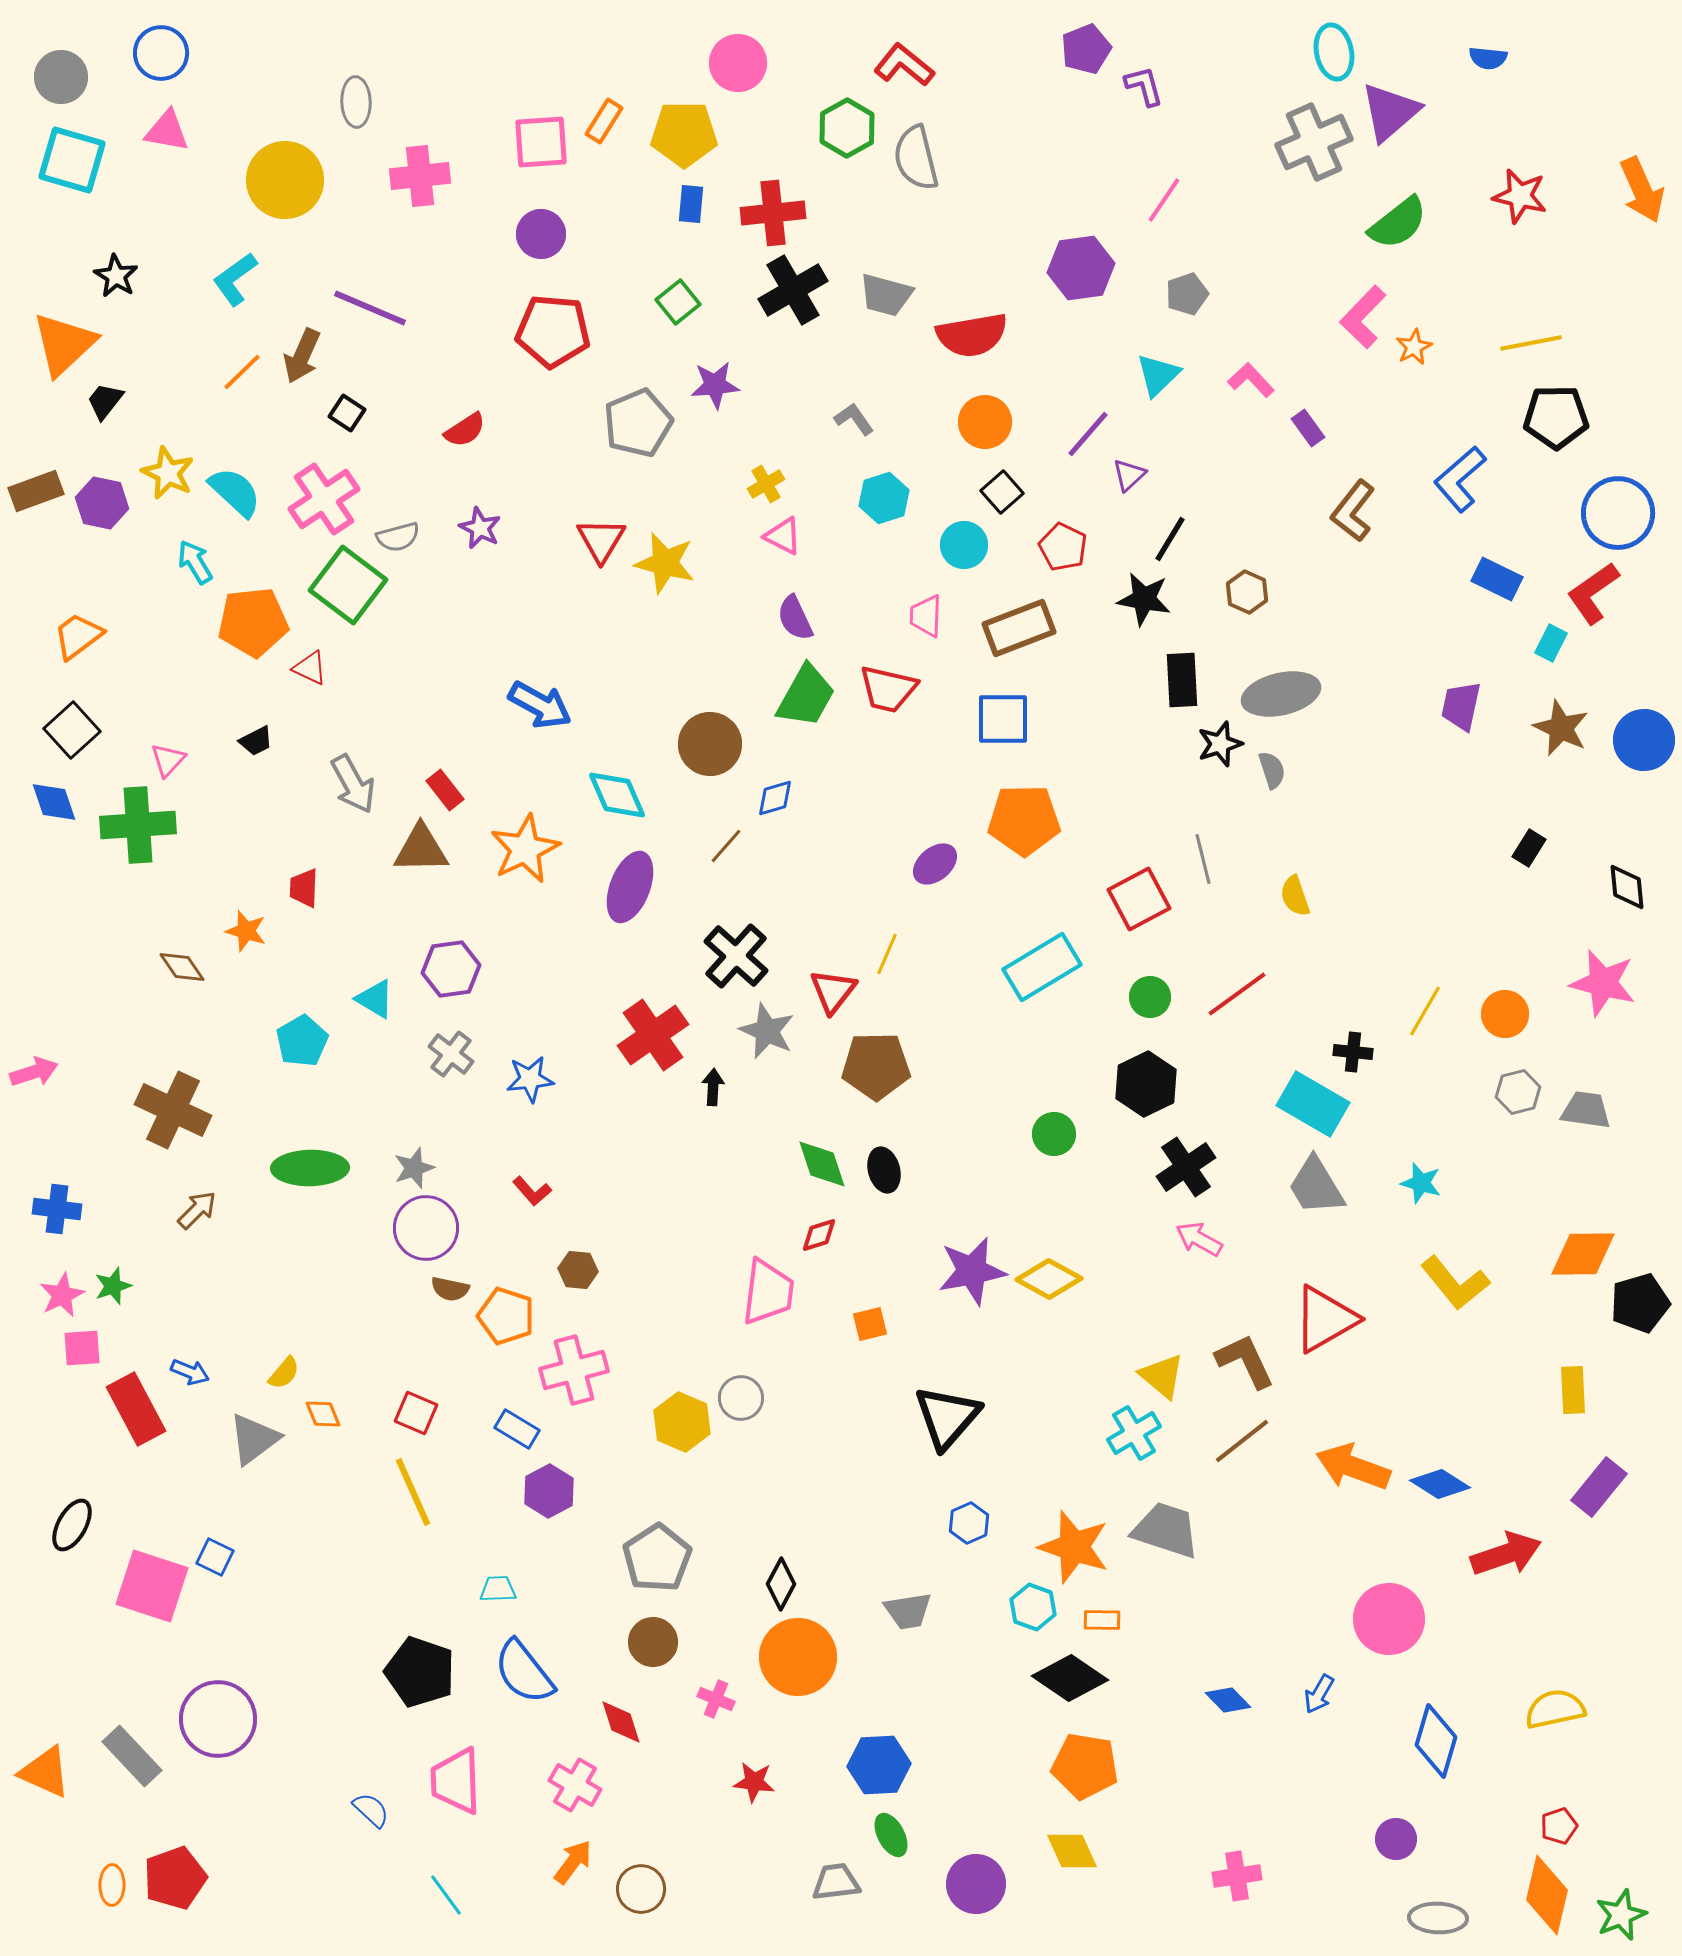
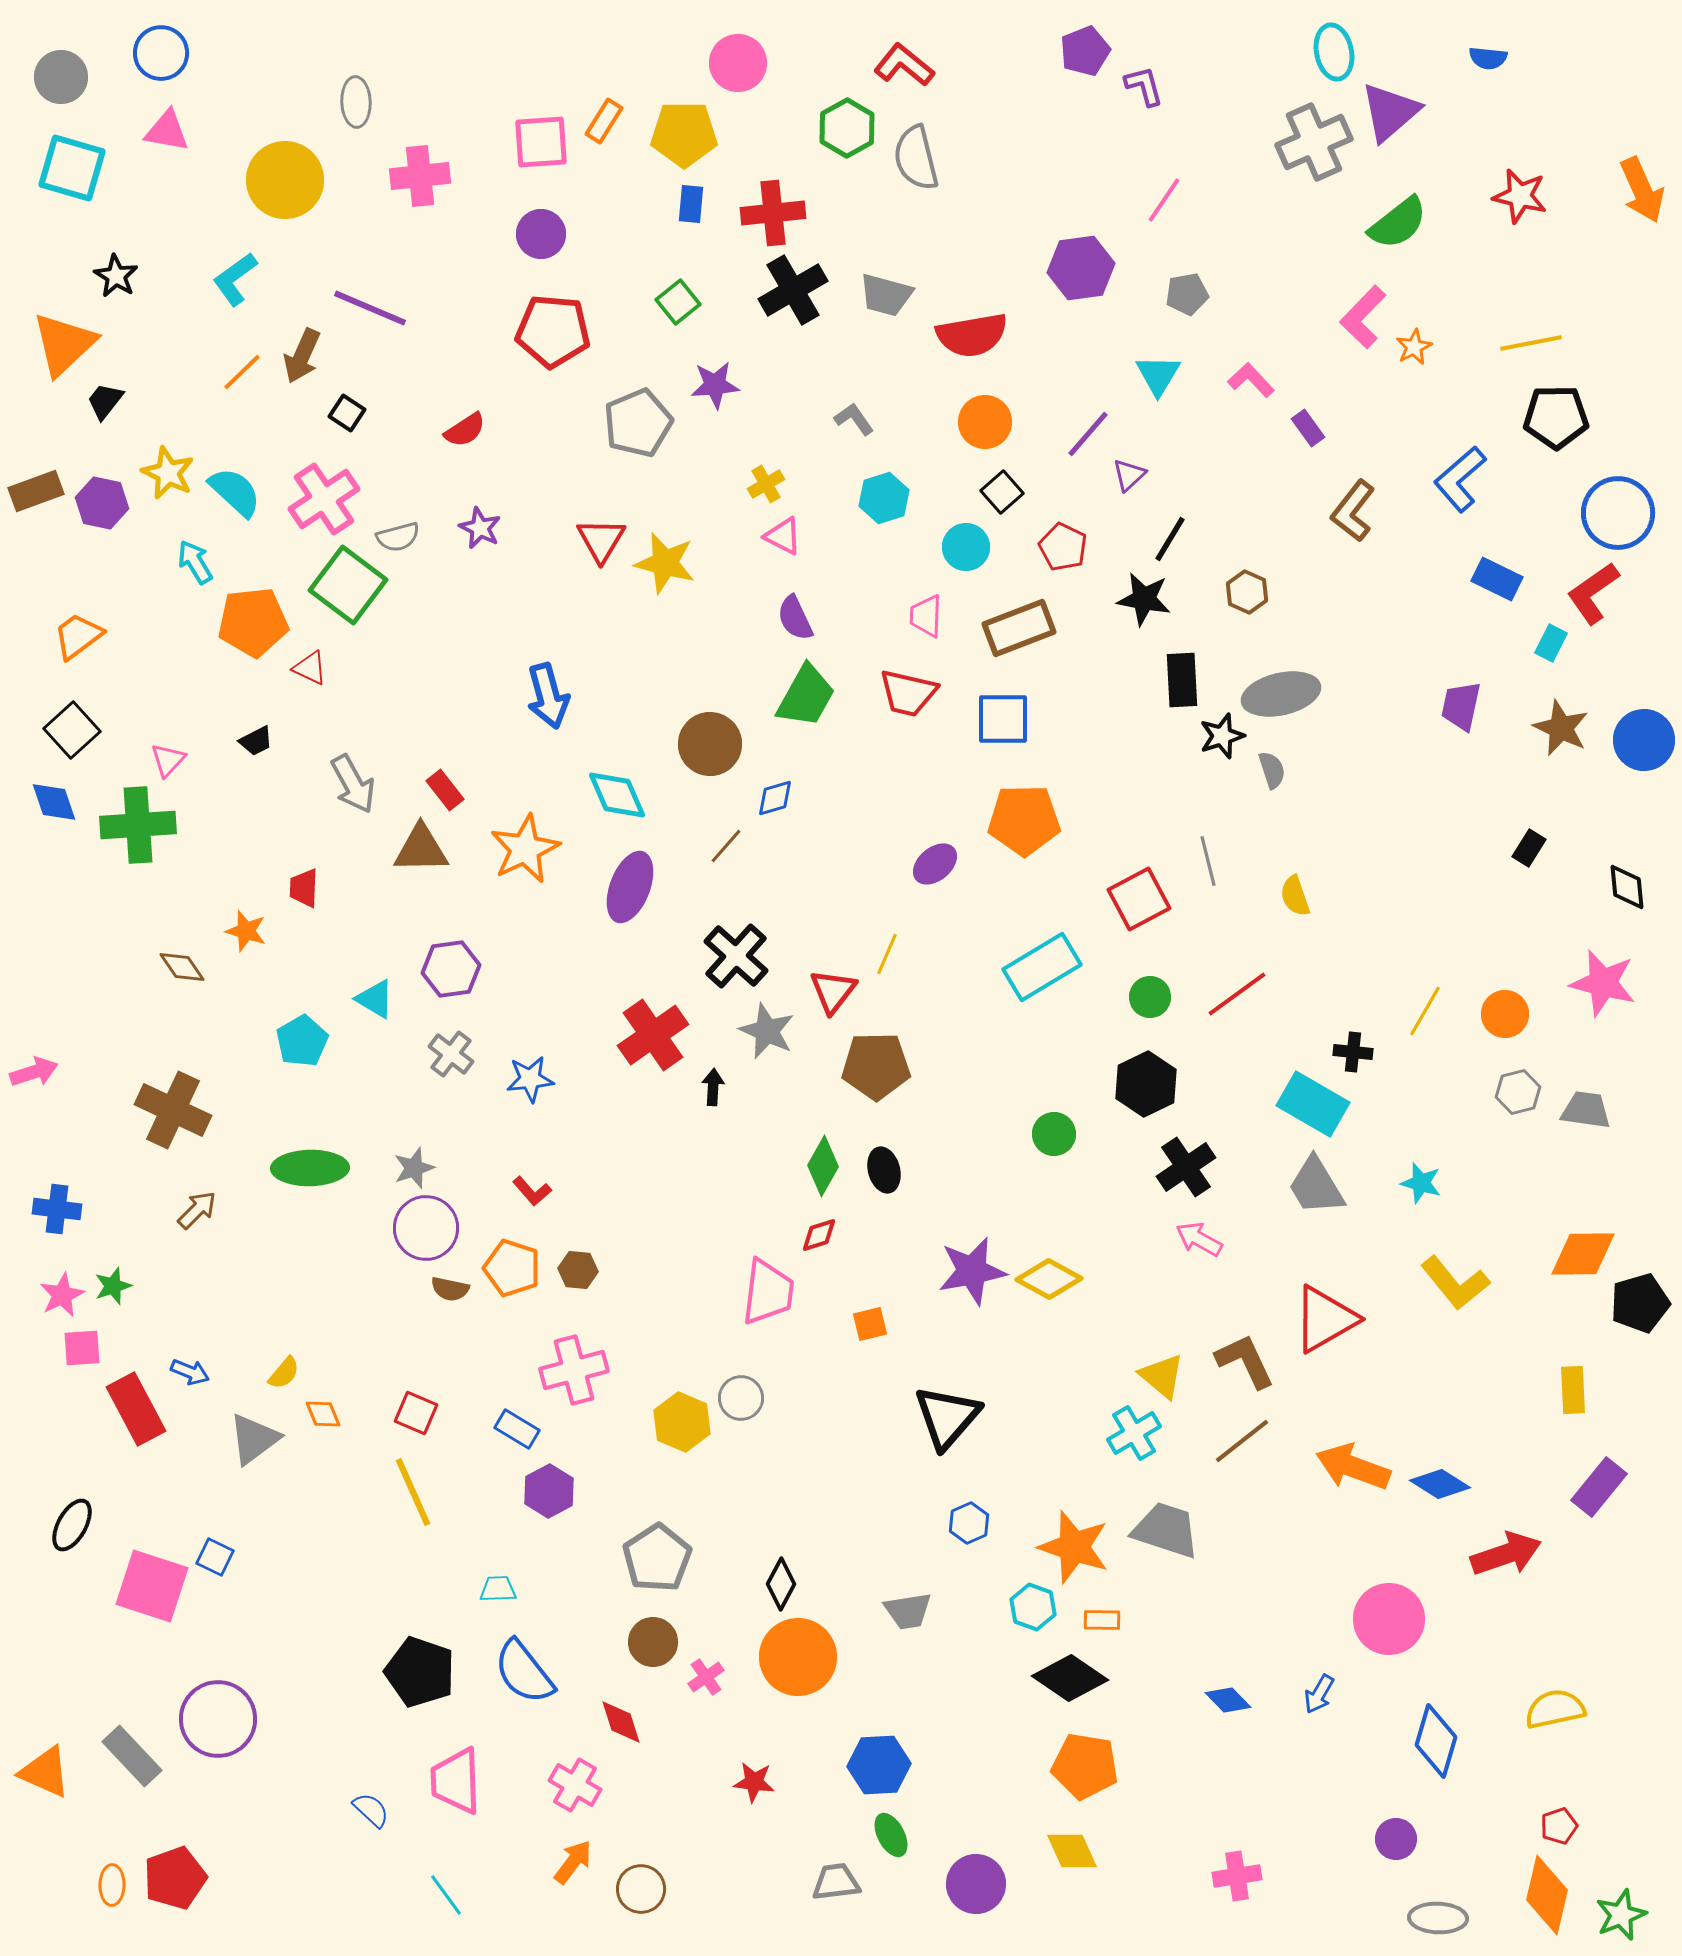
purple pentagon at (1086, 49): moved 1 px left, 2 px down
cyan square at (72, 160): moved 8 px down
gray pentagon at (1187, 294): rotated 9 degrees clockwise
cyan triangle at (1158, 375): rotated 15 degrees counterclockwise
cyan circle at (964, 545): moved 2 px right, 2 px down
red trapezoid at (888, 689): moved 20 px right, 4 px down
blue arrow at (540, 705): moved 8 px right, 9 px up; rotated 46 degrees clockwise
black star at (1220, 744): moved 2 px right, 8 px up
gray line at (1203, 859): moved 5 px right, 2 px down
green diamond at (822, 1164): moved 1 px right, 2 px down; rotated 48 degrees clockwise
orange pentagon at (506, 1316): moved 6 px right, 48 px up
pink cross at (716, 1699): moved 10 px left, 22 px up; rotated 33 degrees clockwise
